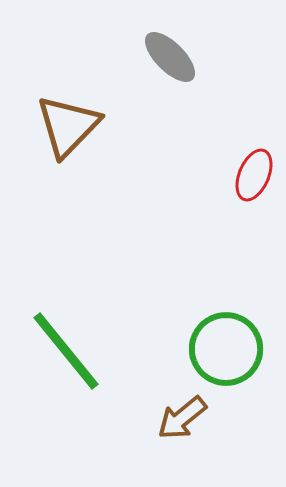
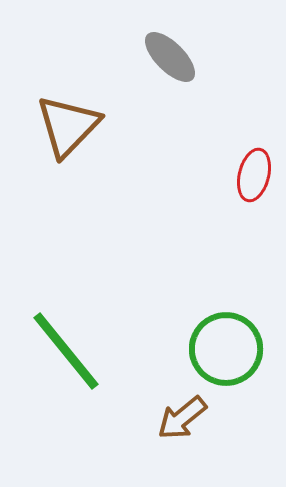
red ellipse: rotated 9 degrees counterclockwise
